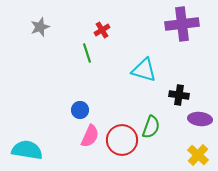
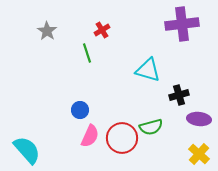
gray star: moved 7 px right, 4 px down; rotated 18 degrees counterclockwise
cyan triangle: moved 4 px right
black cross: rotated 24 degrees counterclockwise
purple ellipse: moved 1 px left
green semicircle: rotated 55 degrees clockwise
red circle: moved 2 px up
cyan semicircle: rotated 40 degrees clockwise
yellow cross: moved 1 px right, 1 px up
